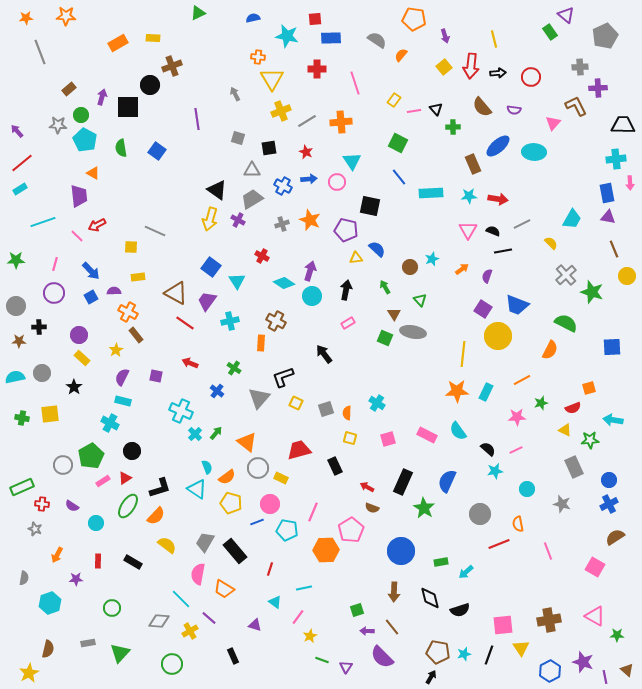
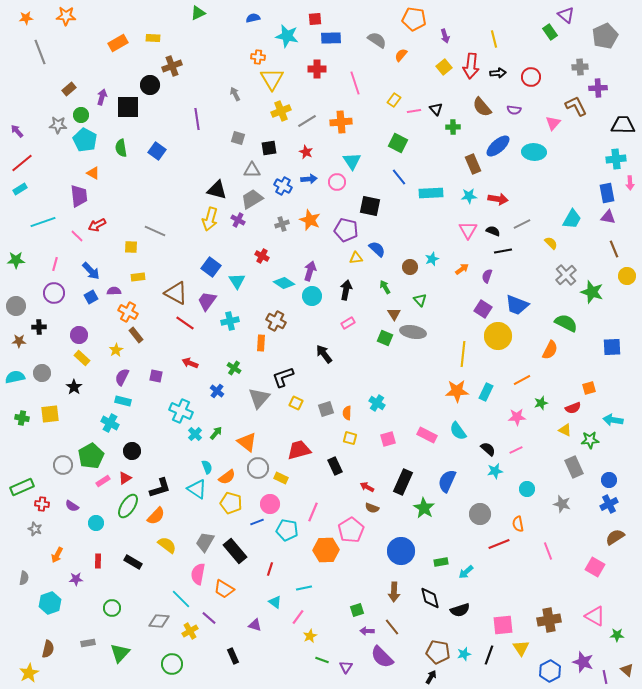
black triangle at (217, 190): rotated 20 degrees counterclockwise
